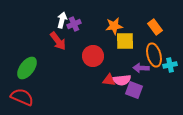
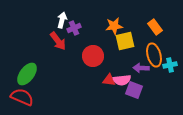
purple cross: moved 4 px down
yellow square: rotated 12 degrees counterclockwise
green ellipse: moved 6 px down
